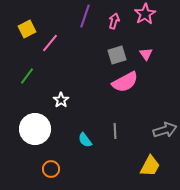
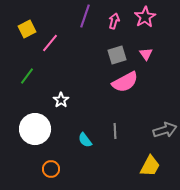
pink star: moved 3 px down
